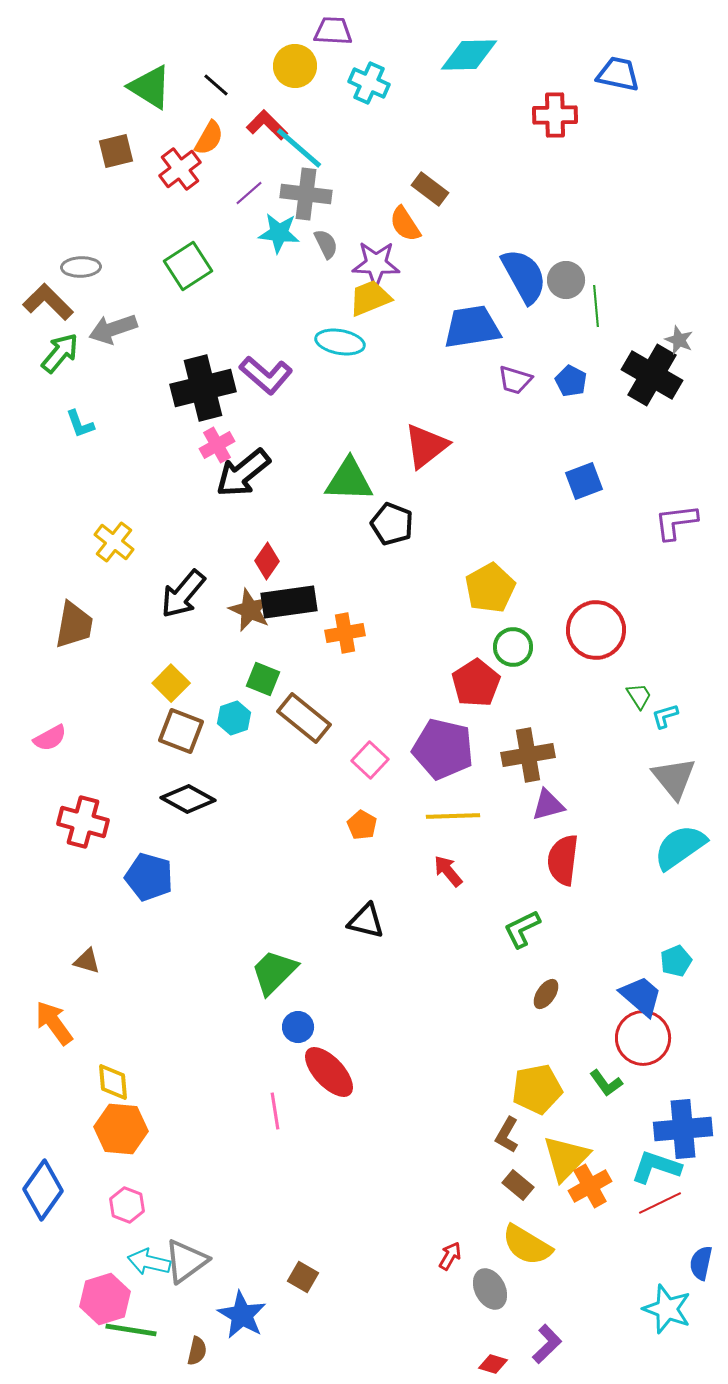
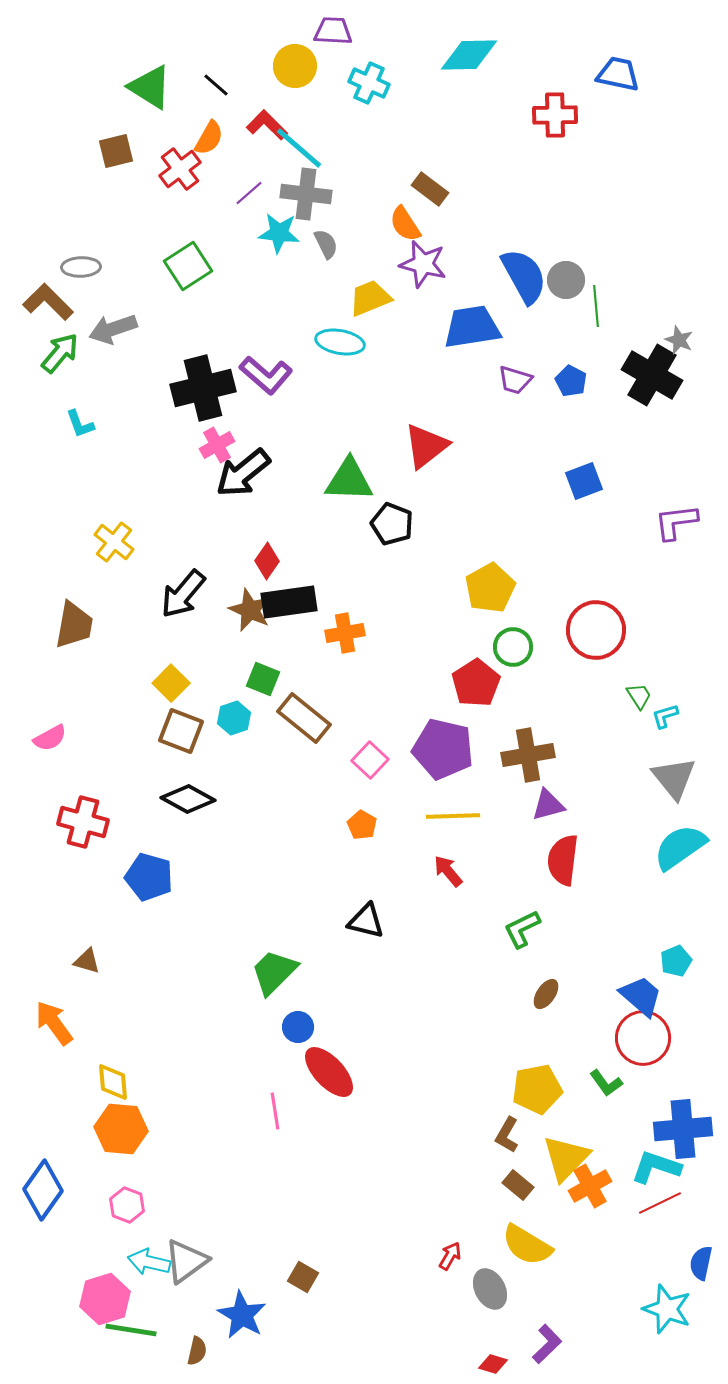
purple star at (376, 264): moved 47 px right; rotated 12 degrees clockwise
